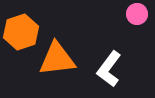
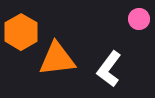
pink circle: moved 2 px right, 5 px down
orange hexagon: rotated 12 degrees counterclockwise
